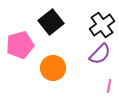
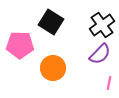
black square: rotated 20 degrees counterclockwise
pink pentagon: rotated 16 degrees clockwise
pink line: moved 3 px up
